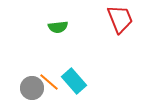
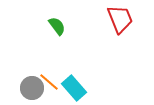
green semicircle: moved 1 px left, 1 px up; rotated 120 degrees counterclockwise
cyan rectangle: moved 7 px down
